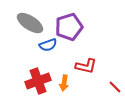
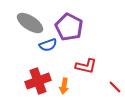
purple pentagon: rotated 28 degrees counterclockwise
orange arrow: moved 3 px down
